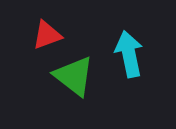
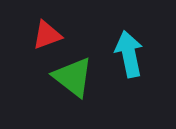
green triangle: moved 1 px left, 1 px down
